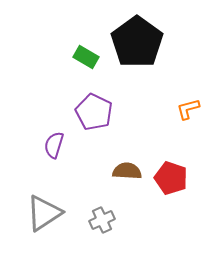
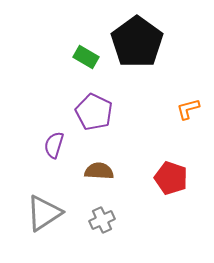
brown semicircle: moved 28 px left
